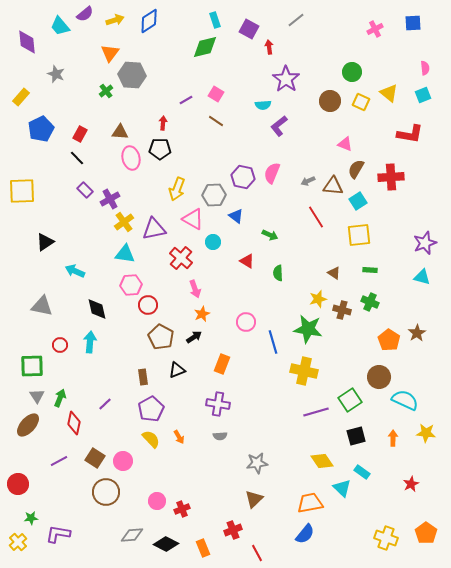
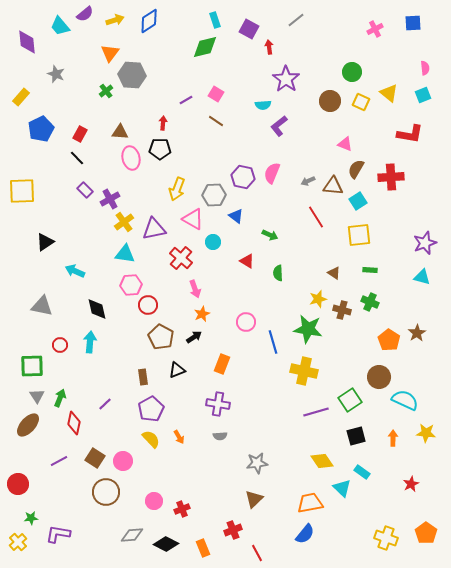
pink circle at (157, 501): moved 3 px left
